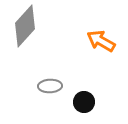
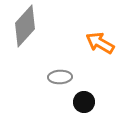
orange arrow: moved 1 px left, 2 px down
gray ellipse: moved 10 px right, 9 px up
